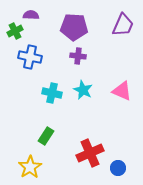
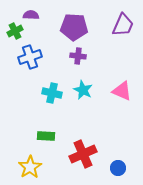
blue cross: rotated 30 degrees counterclockwise
green rectangle: rotated 60 degrees clockwise
red cross: moved 7 px left, 1 px down
